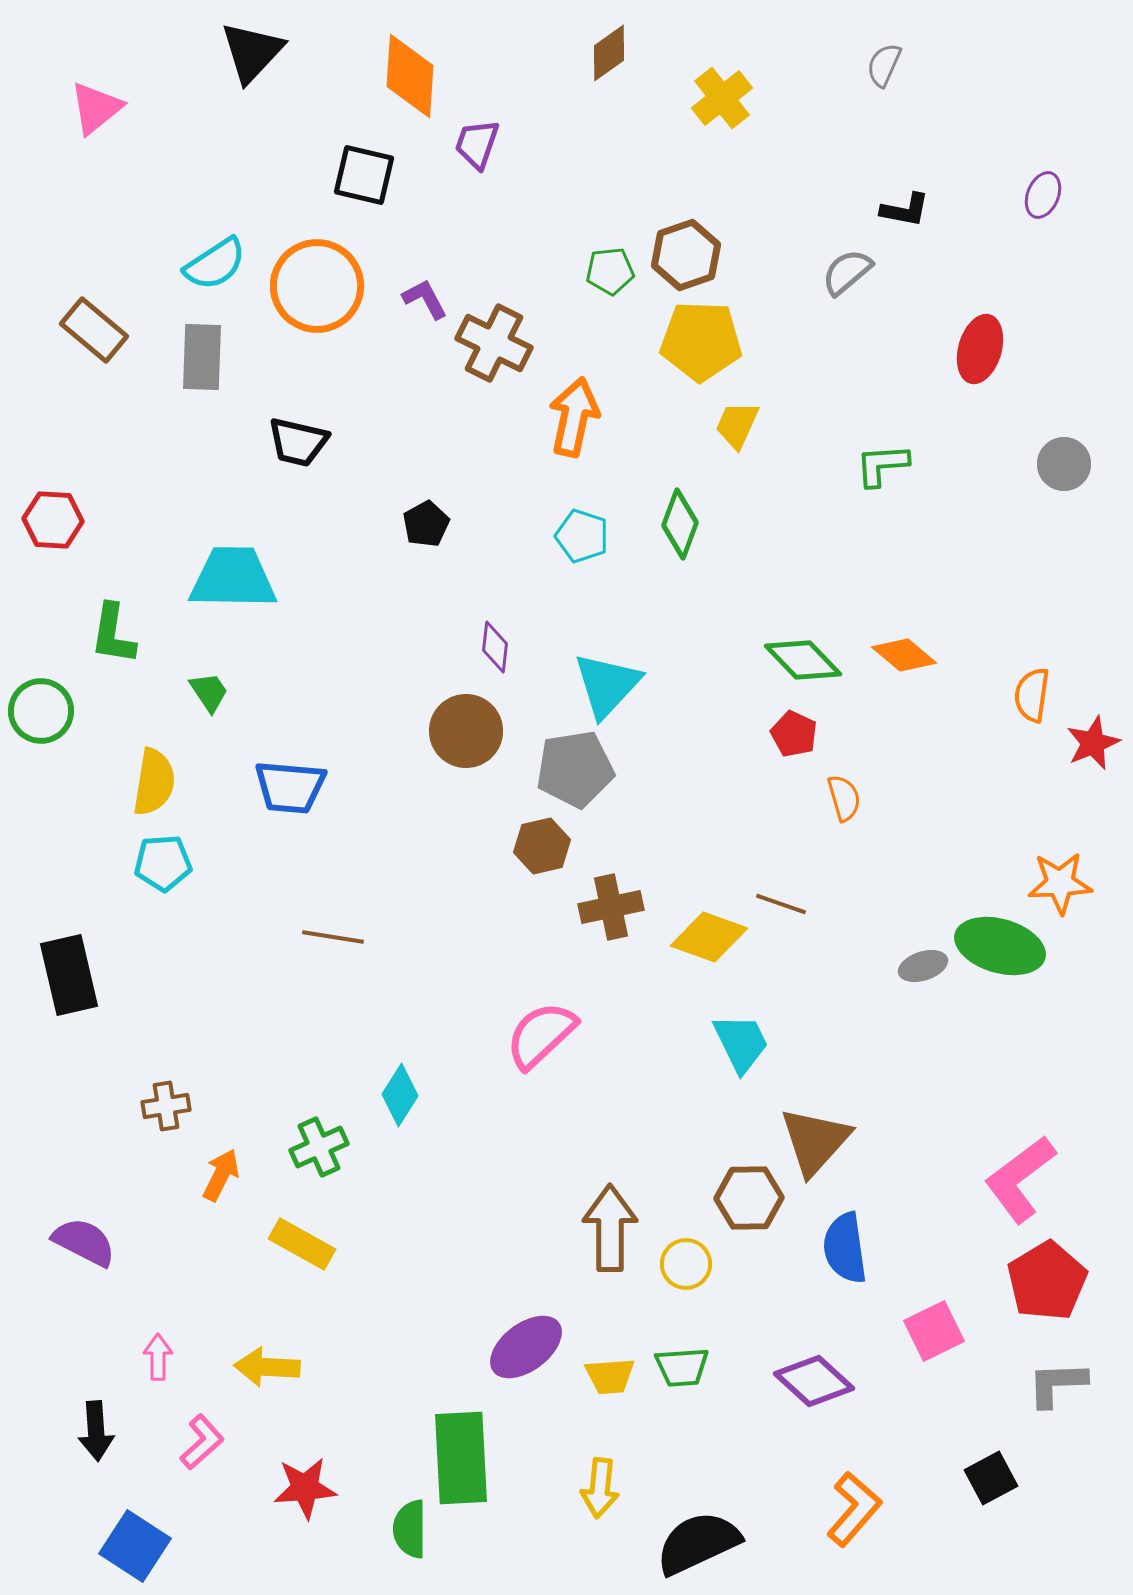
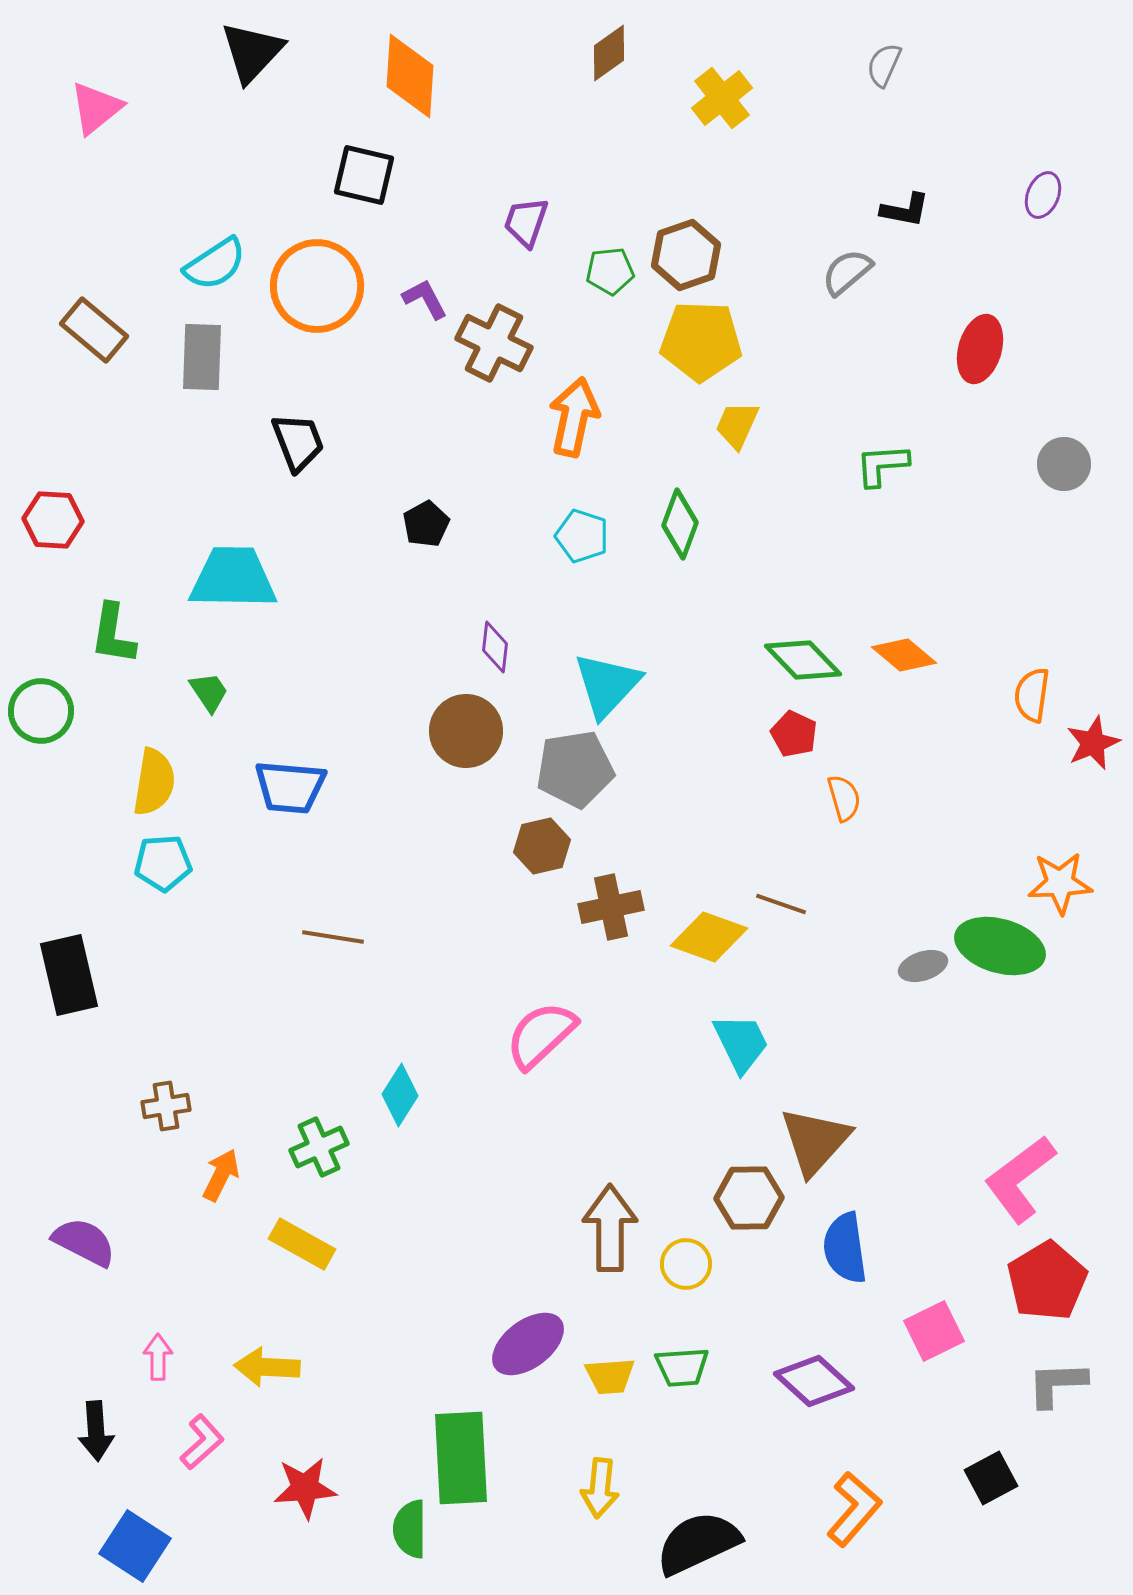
purple trapezoid at (477, 144): moved 49 px right, 78 px down
black trapezoid at (298, 442): rotated 124 degrees counterclockwise
purple ellipse at (526, 1347): moved 2 px right, 3 px up
